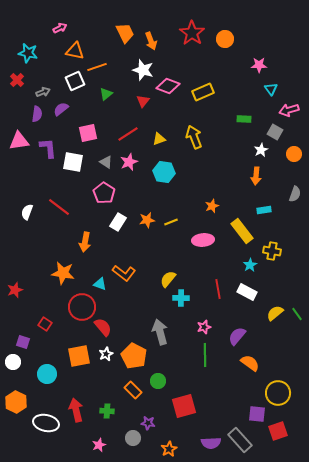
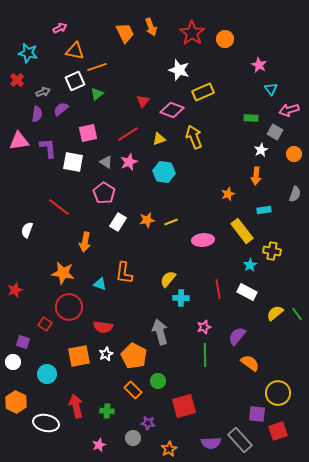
orange arrow at (151, 41): moved 14 px up
pink star at (259, 65): rotated 28 degrees clockwise
white star at (143, 70): moved 36 px right
pink diamond at (168, 86): moved 4 px right, 24 px down
green triangle at (106, 94): moved 9 px left
green rectangle at (244, 119): moved 7 px right, 1 px up
orange star at (212, 206): moved 16 px right, 12 px up
white semicircle at (27, 212): moved 18 px down
orange L-shape at (124, 273): rotated 60 degrees clockwise
red circle at (82, 307): moved 13 px left
red semicircle at (103, 327): rotated 138 degrees clockwise
red arrow at (76, 410): moved 4 px up
